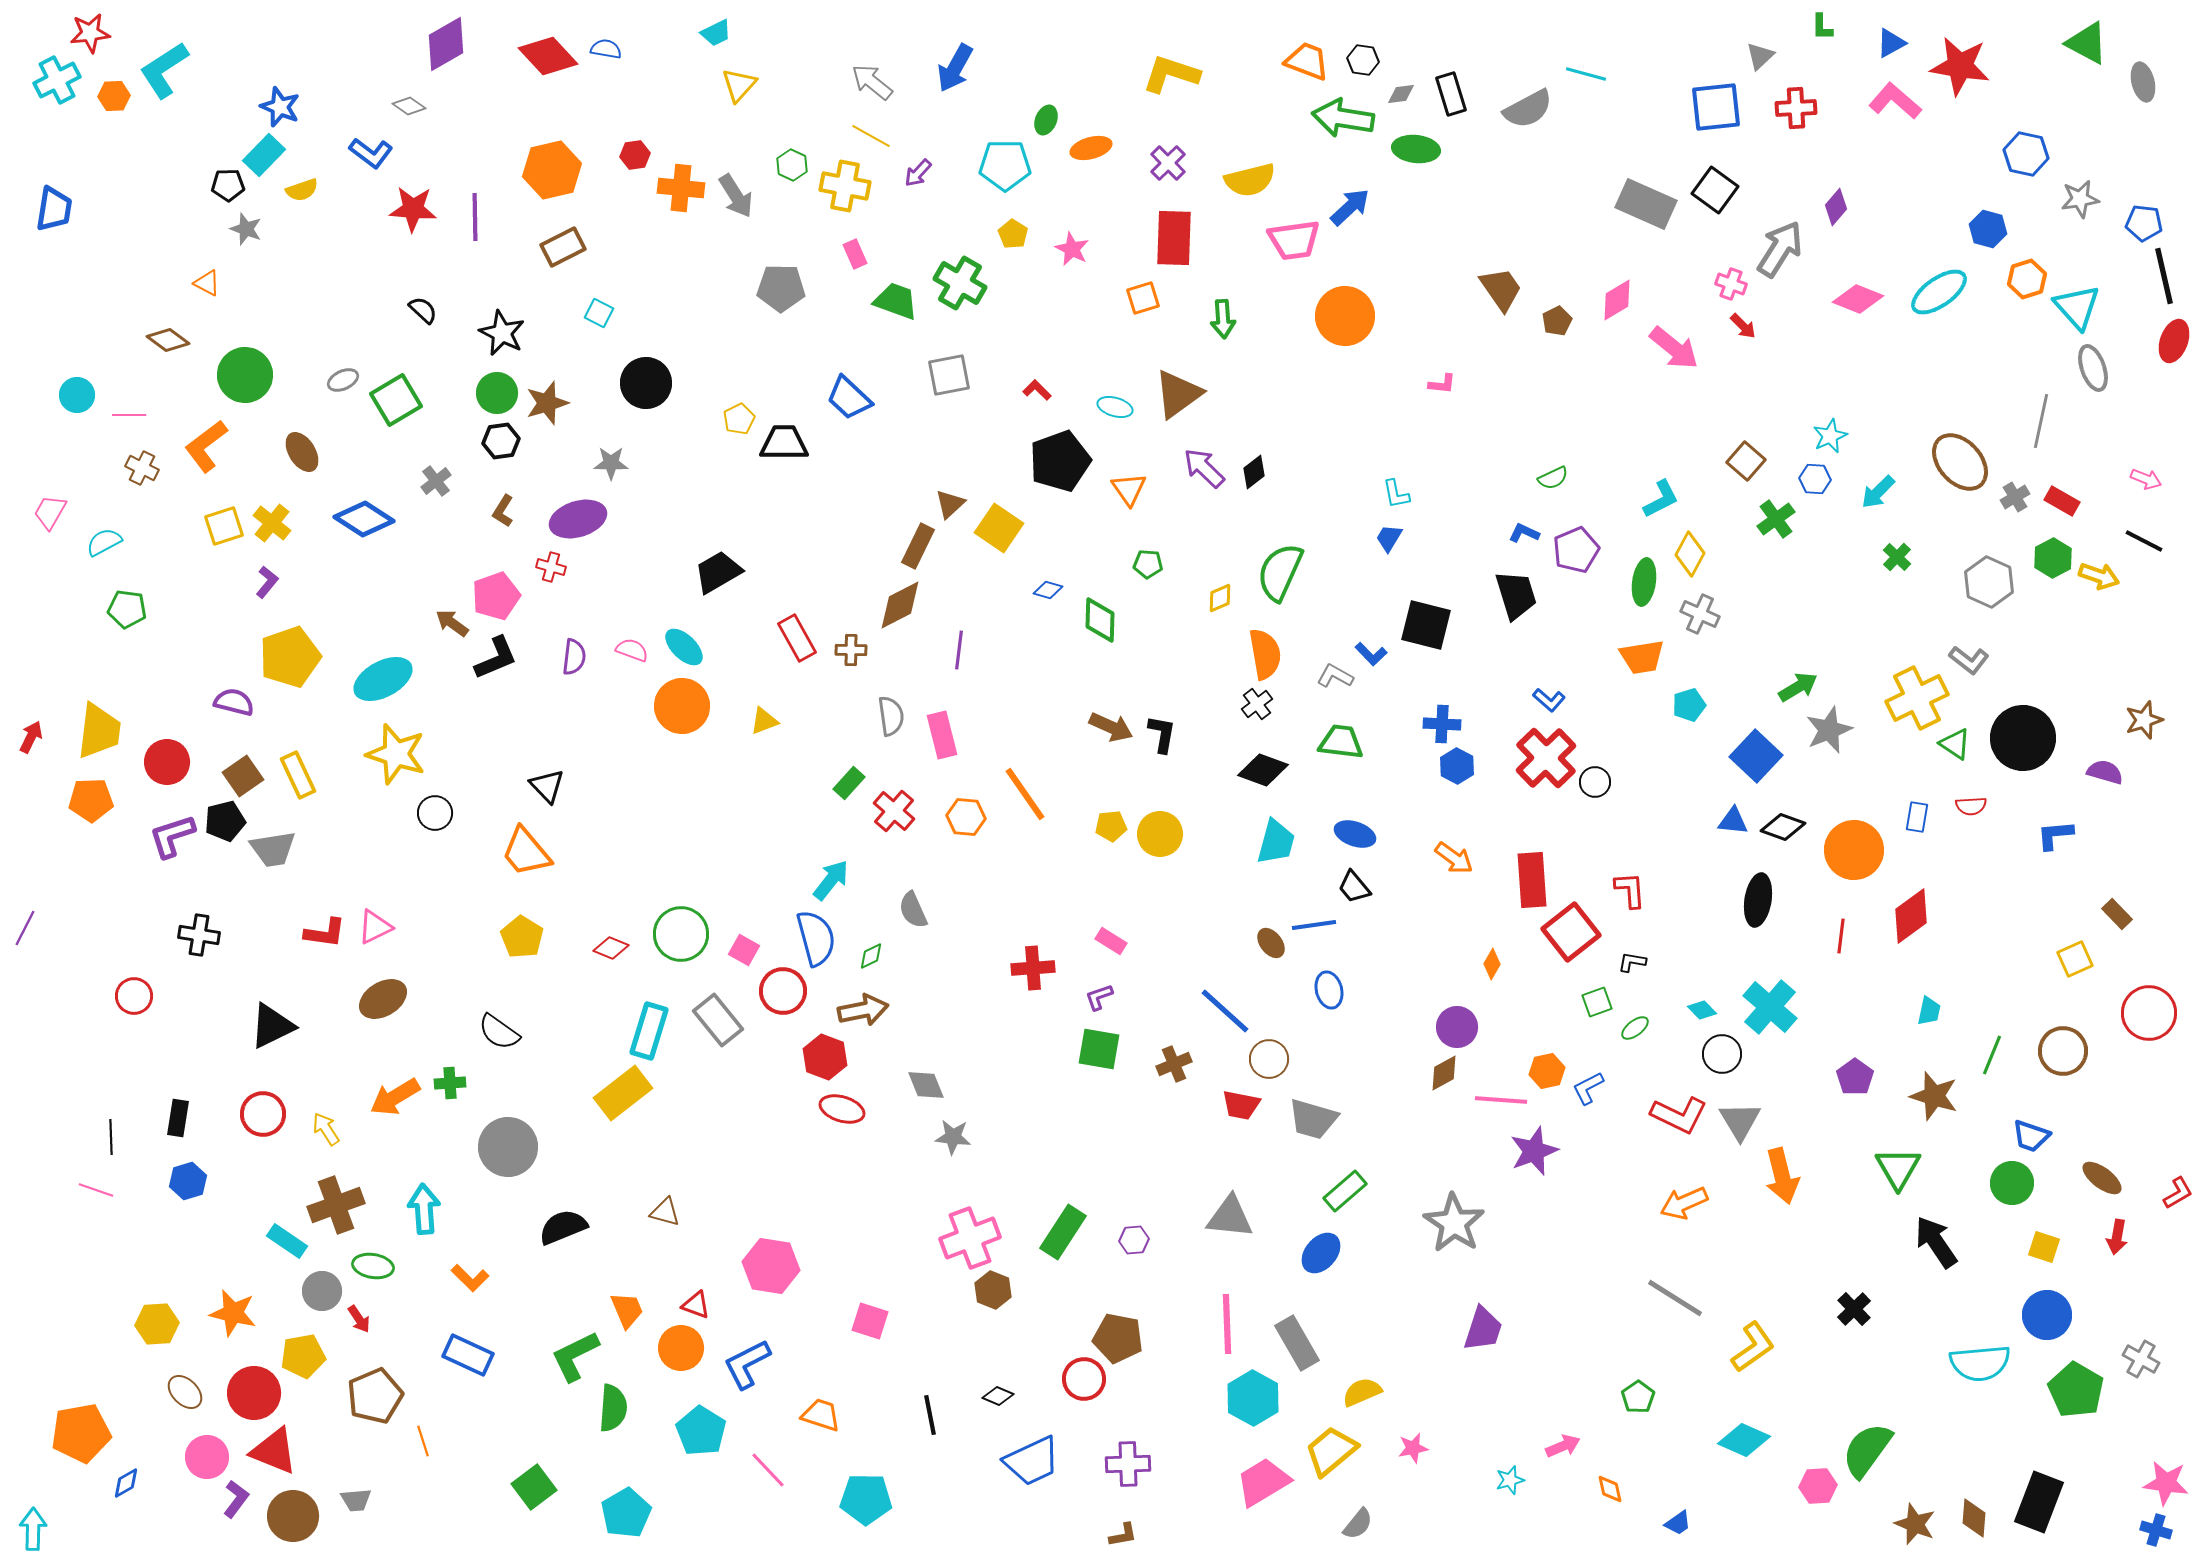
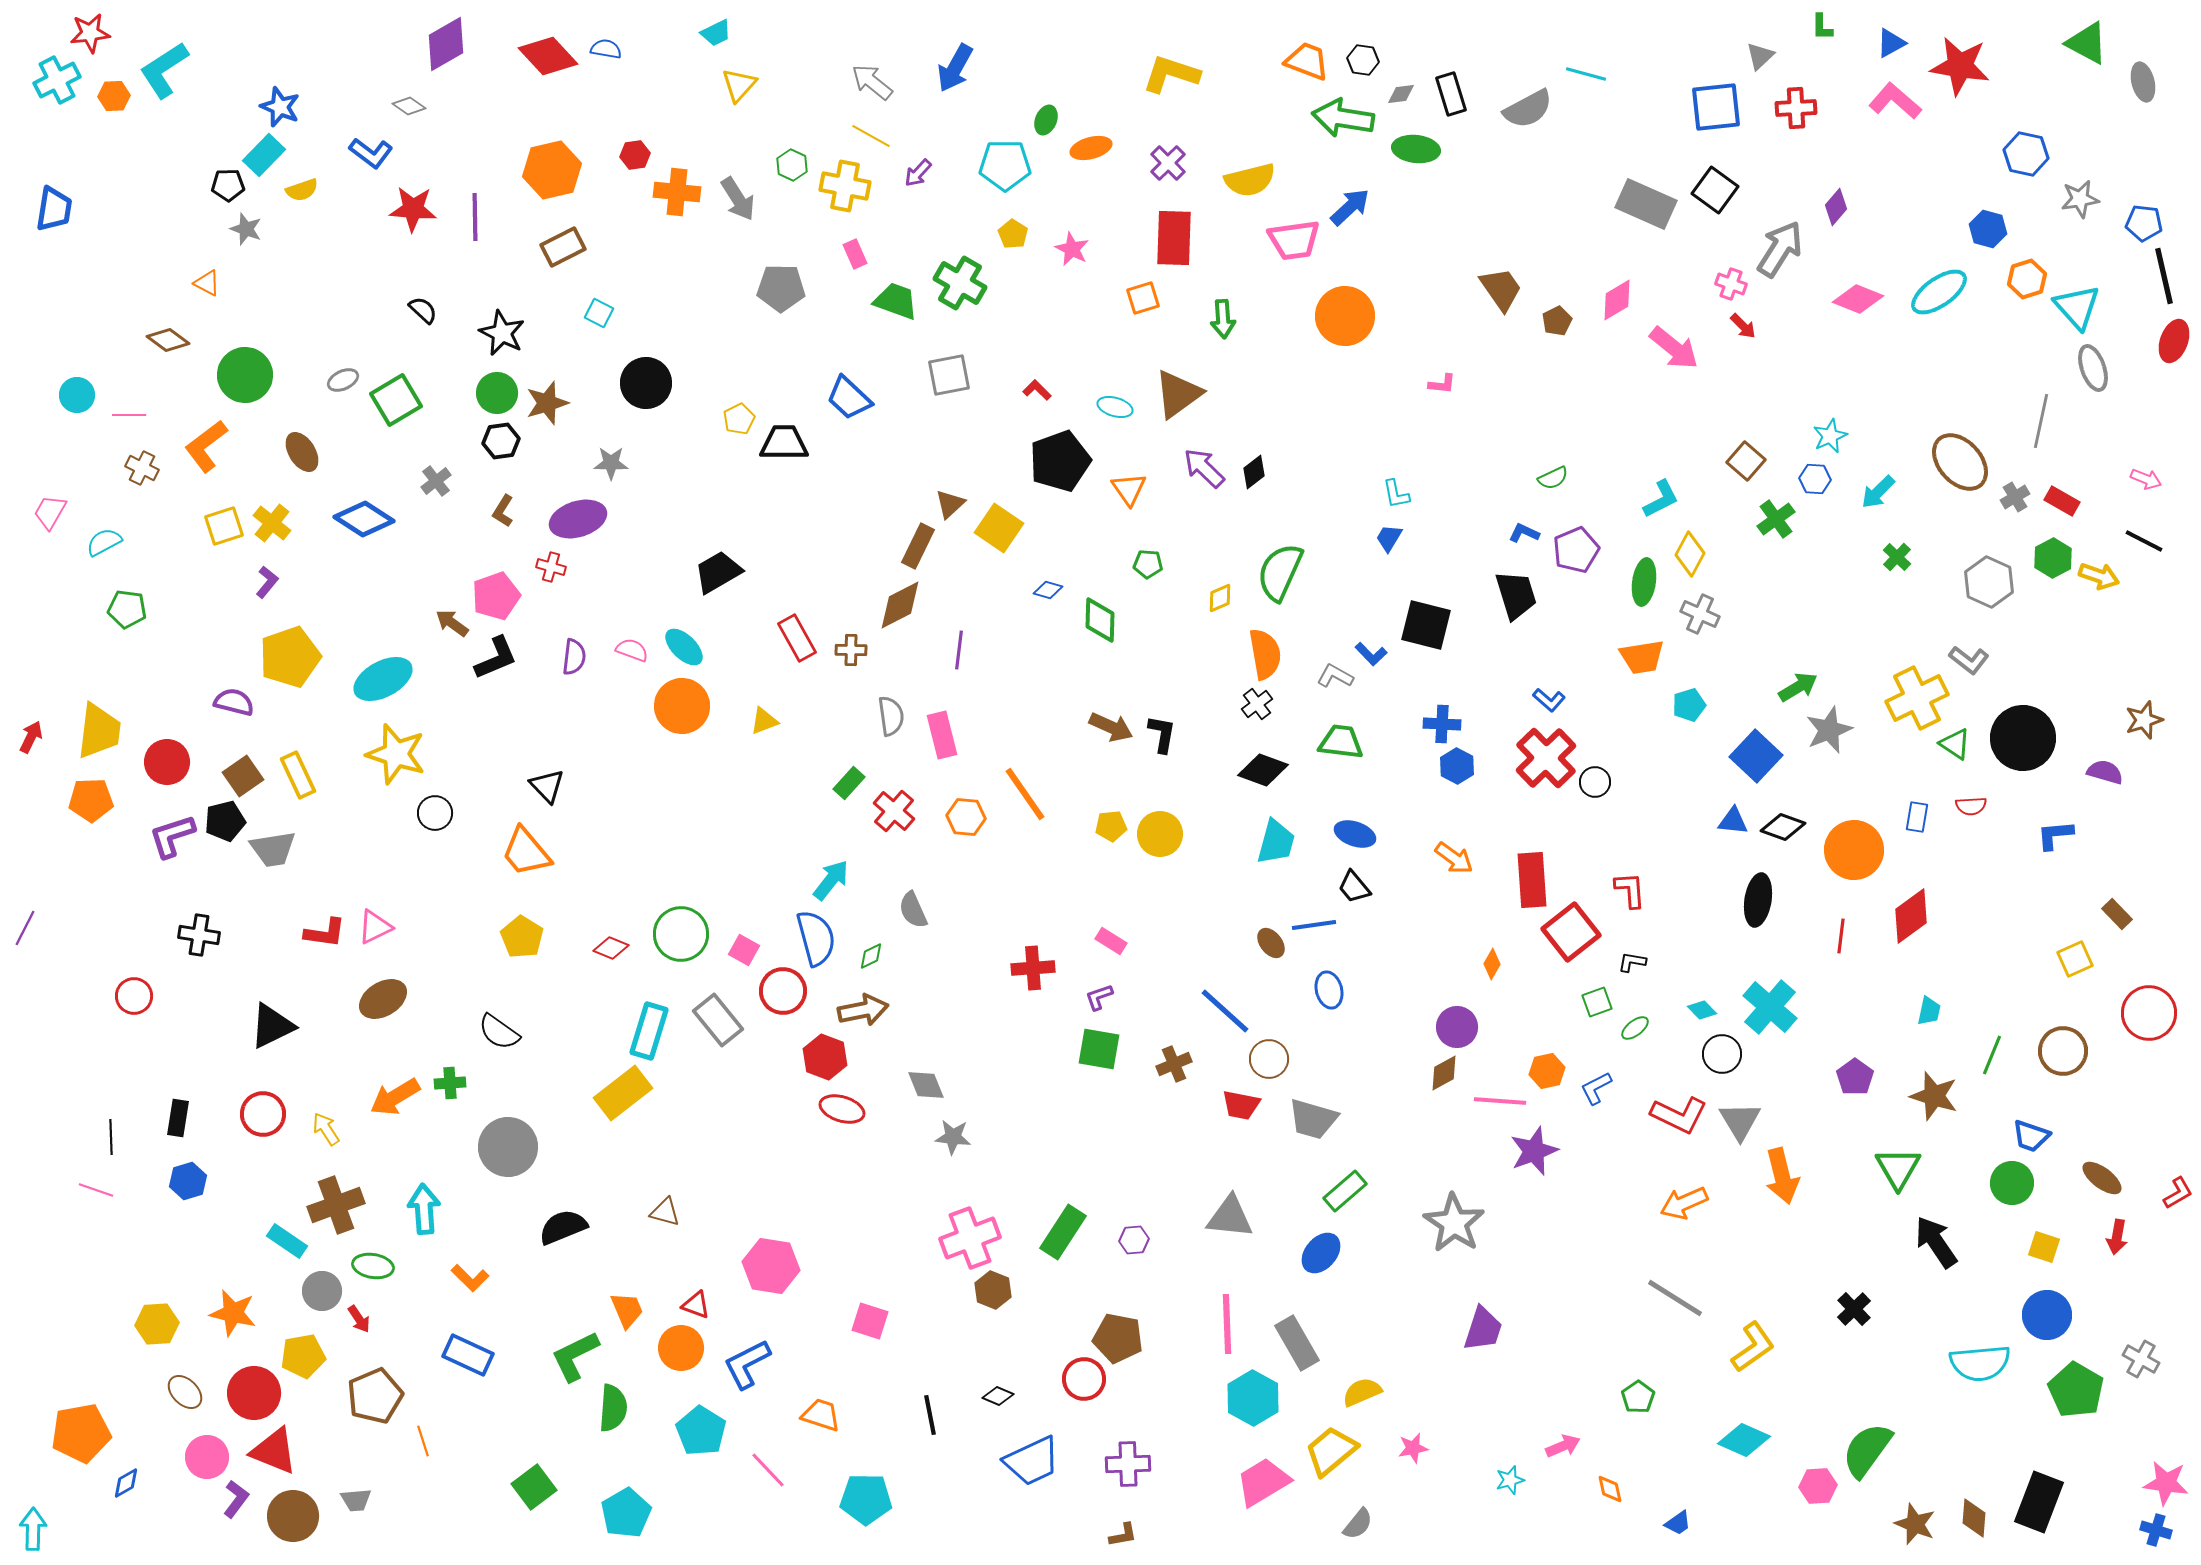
orange cross at (681, 188): moved 4 px left, 4 px down
gray arrow at (736, 196): moved 2 px right, 3 px down
blue L-shape at (1588, 1088): moved 8 px right
pink line at (1501, 1100): moved 1 px left, 1 px down
